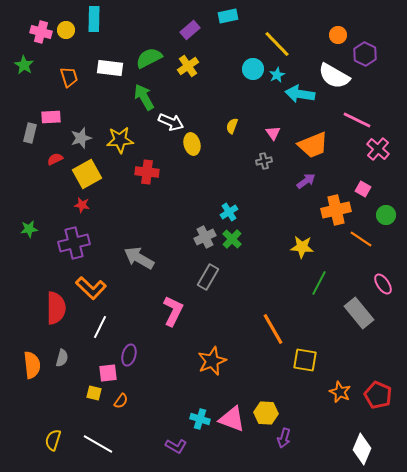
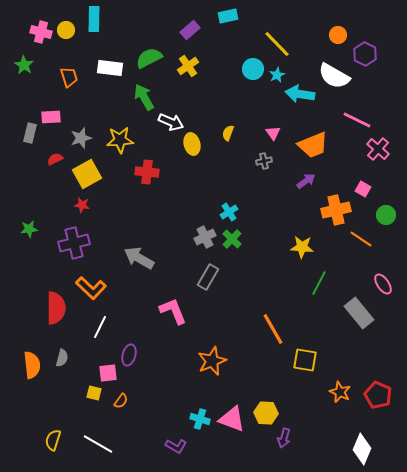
yellow semicircle at (232, 126): moved 4 px left, 7 px down
pink L-shape at (173, 311): rotated 48 degrees counterclockwise
